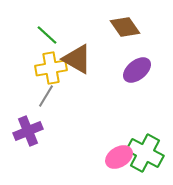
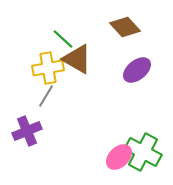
brown diamond: rotated 8 degrees counterclockwise
green line: moved 16 px right, 4 px down
yellow cross: moved 3 px left
purple cross: moved 1 px left
green cross: moved 2 px left, 1 px up
pink ellipse: rotated 12 degrees counterclockwise
